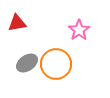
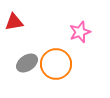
red triangle: moved 3 px left, 1 px up
pink star: moved 1 px right, 2 px down; rotated 15 degrees clockwise
